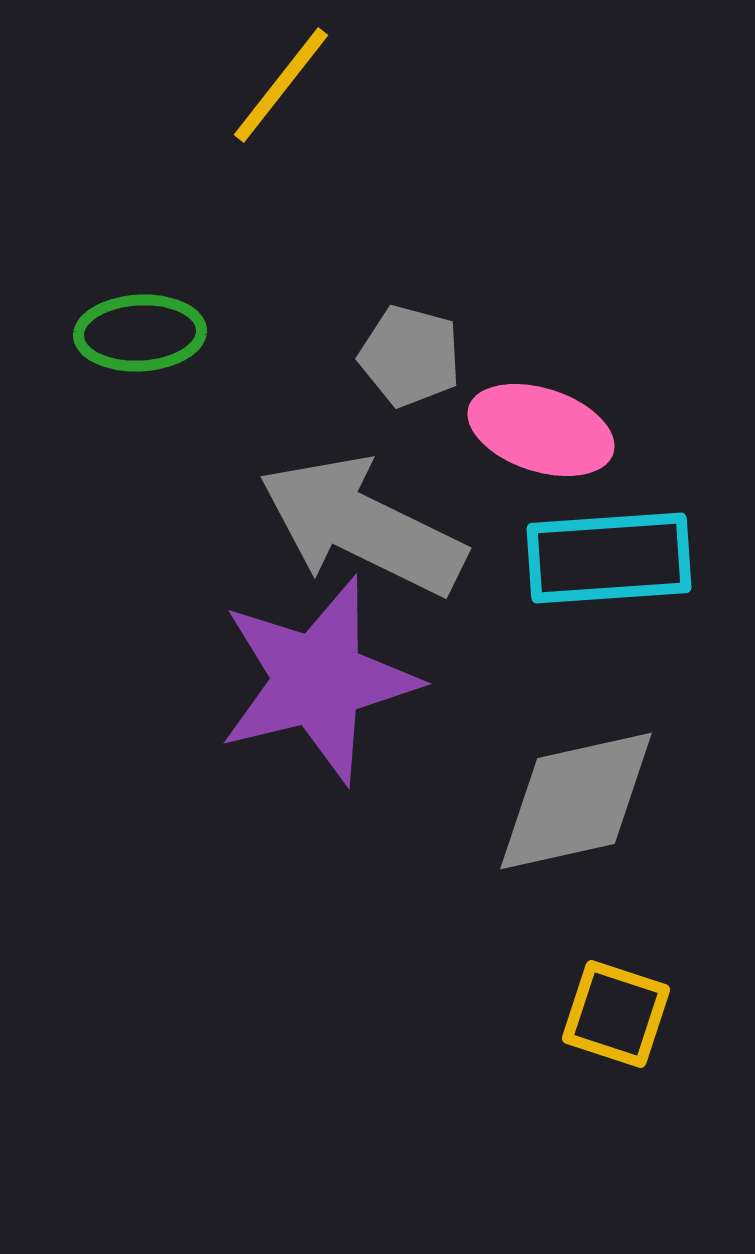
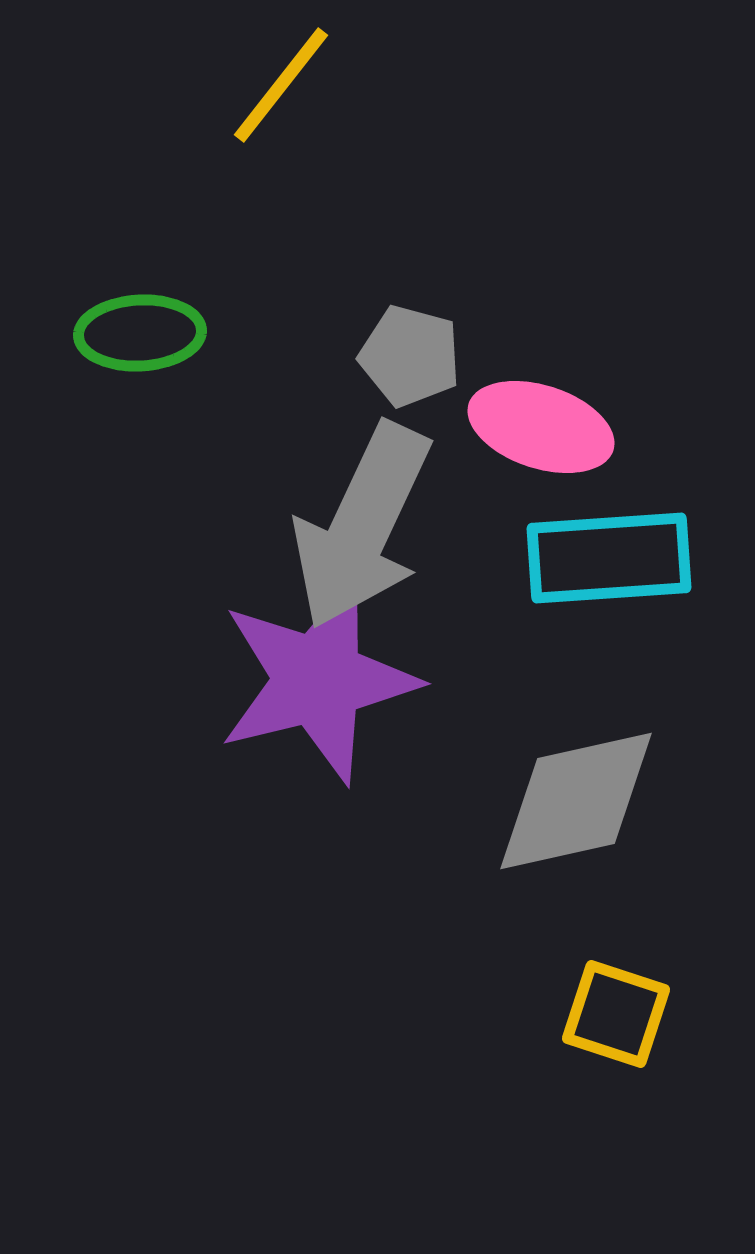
pink ellipse: moved 3 px up
gray arrow: rotated 91 degrees counterclockwise
